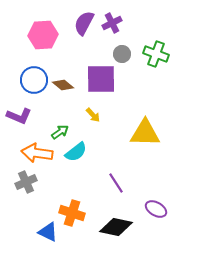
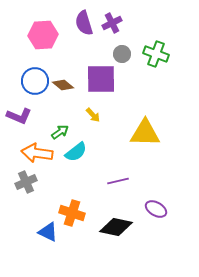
purple semicircle: rotated 45 degrees counterclockwise
blue circle: moved 1 px right, 1 px down
purple line: moved 2 px right, 2 px up; rotated 70 degrees counterclockwise
